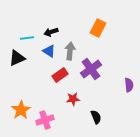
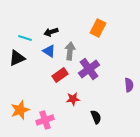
cyan line: moved 2 px left; rotated 24 degrees clockwise
purple cross: moved 2 px left
orange star: moved 1 px left; rotated 12 degrees clockwise
